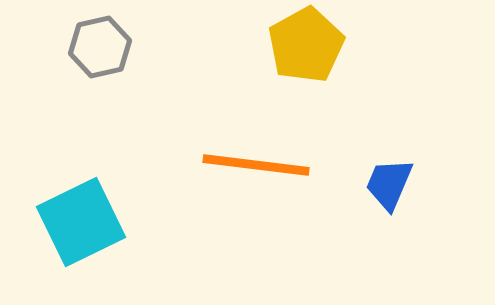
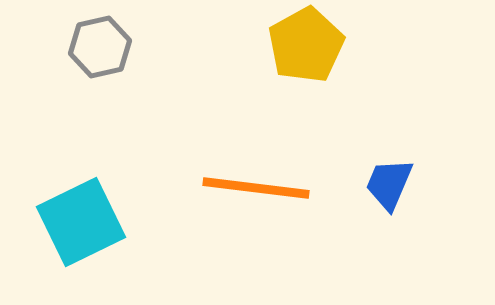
orange line: moved 23 px down
